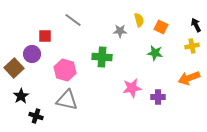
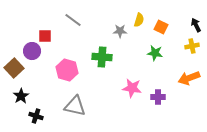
yellow semicircle: rotated 32 degrees clockwise
purple circle: moved 3 px up
pink hexagon: moved 2 px right
pink star: rotated 18 degrees clockwise
gray triangle: moved 8 px right, 6 px down
